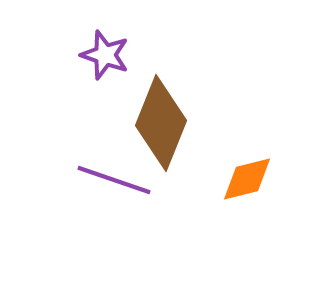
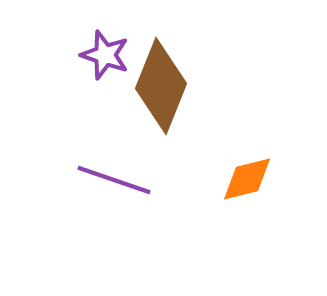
brown diamond: moved 37 px up
